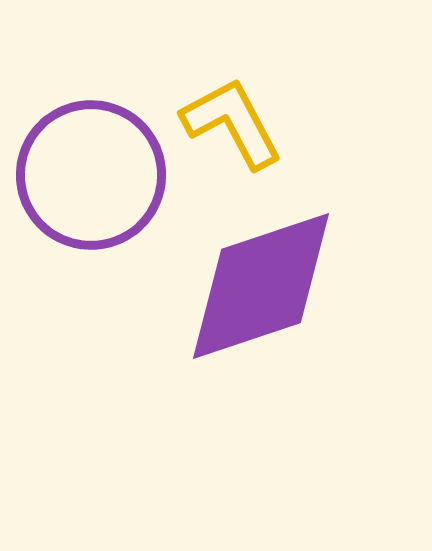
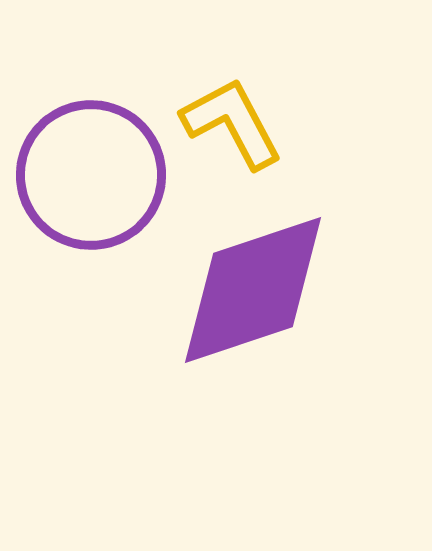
purple diamond: moved 8 px left, 4 px down
